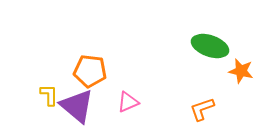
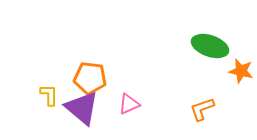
orange pentagon: moved 7 px down
pink triangle: moved 1 px right, 2 px down
purple triangle: moved 5 px right, 2 px down
